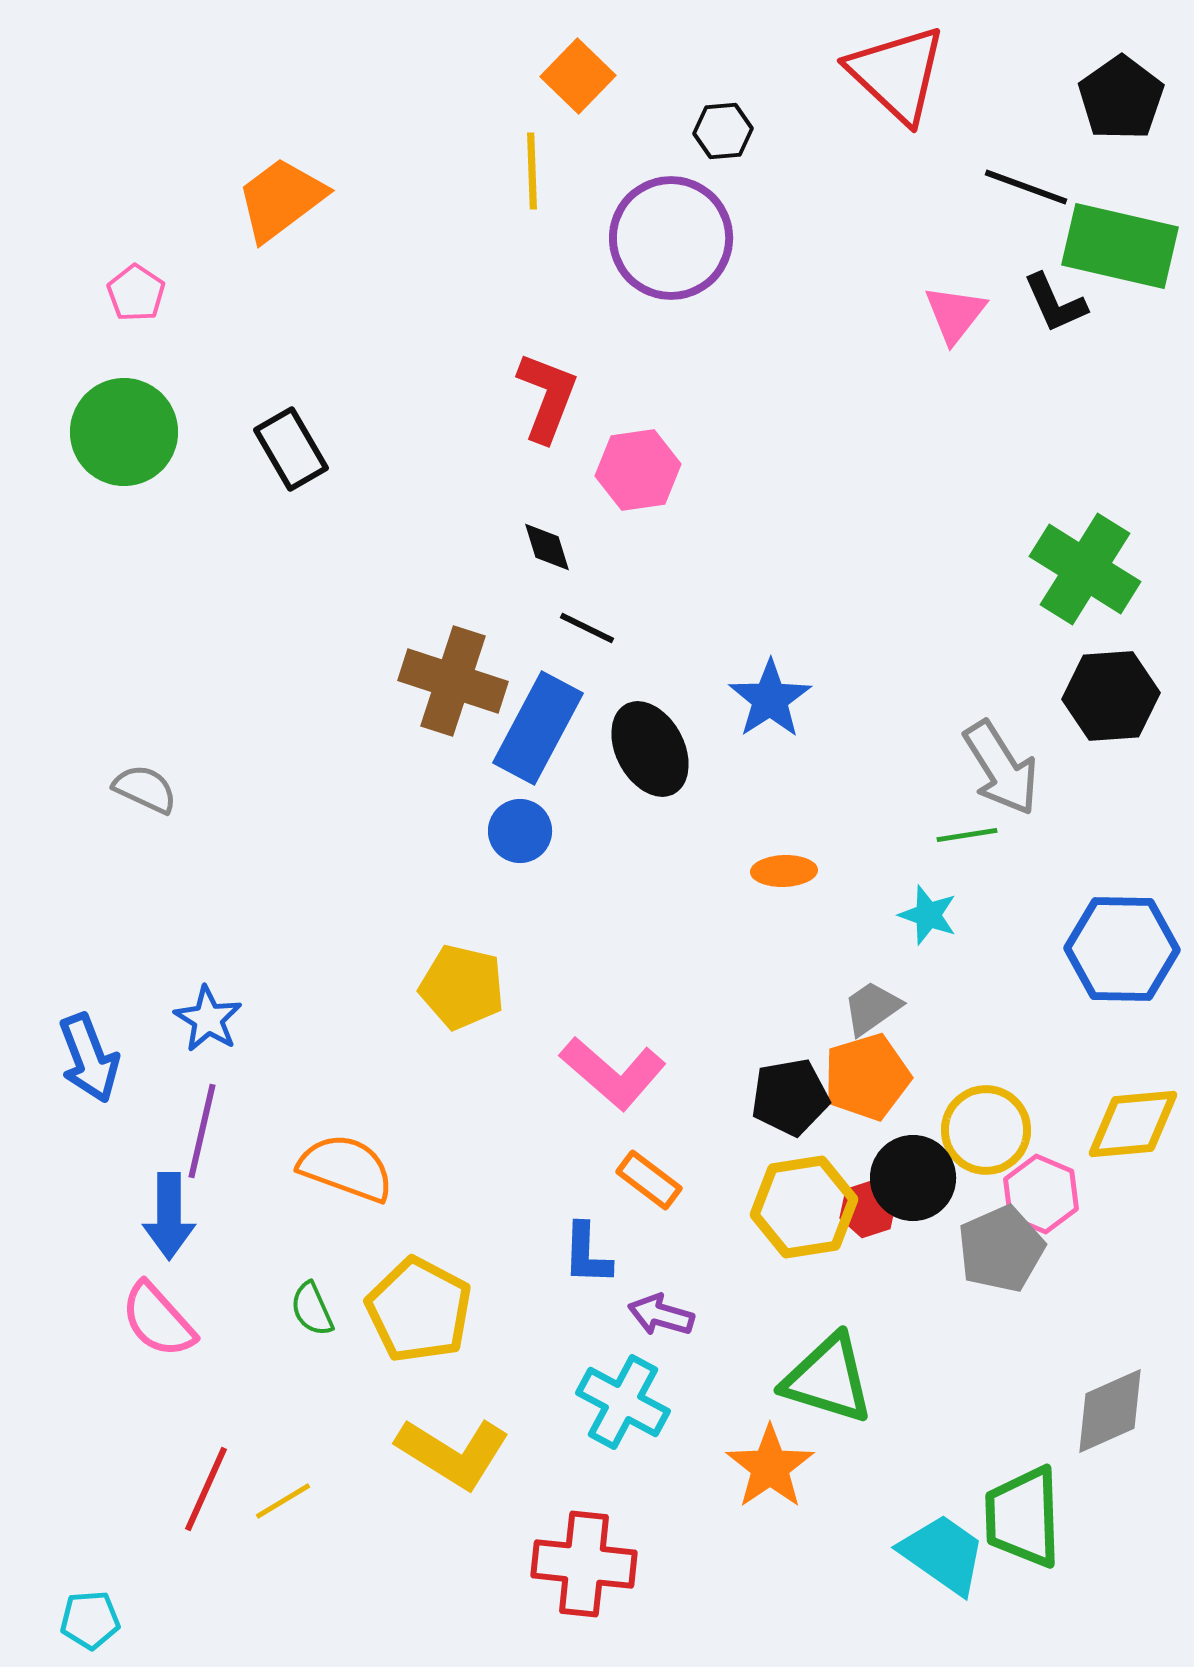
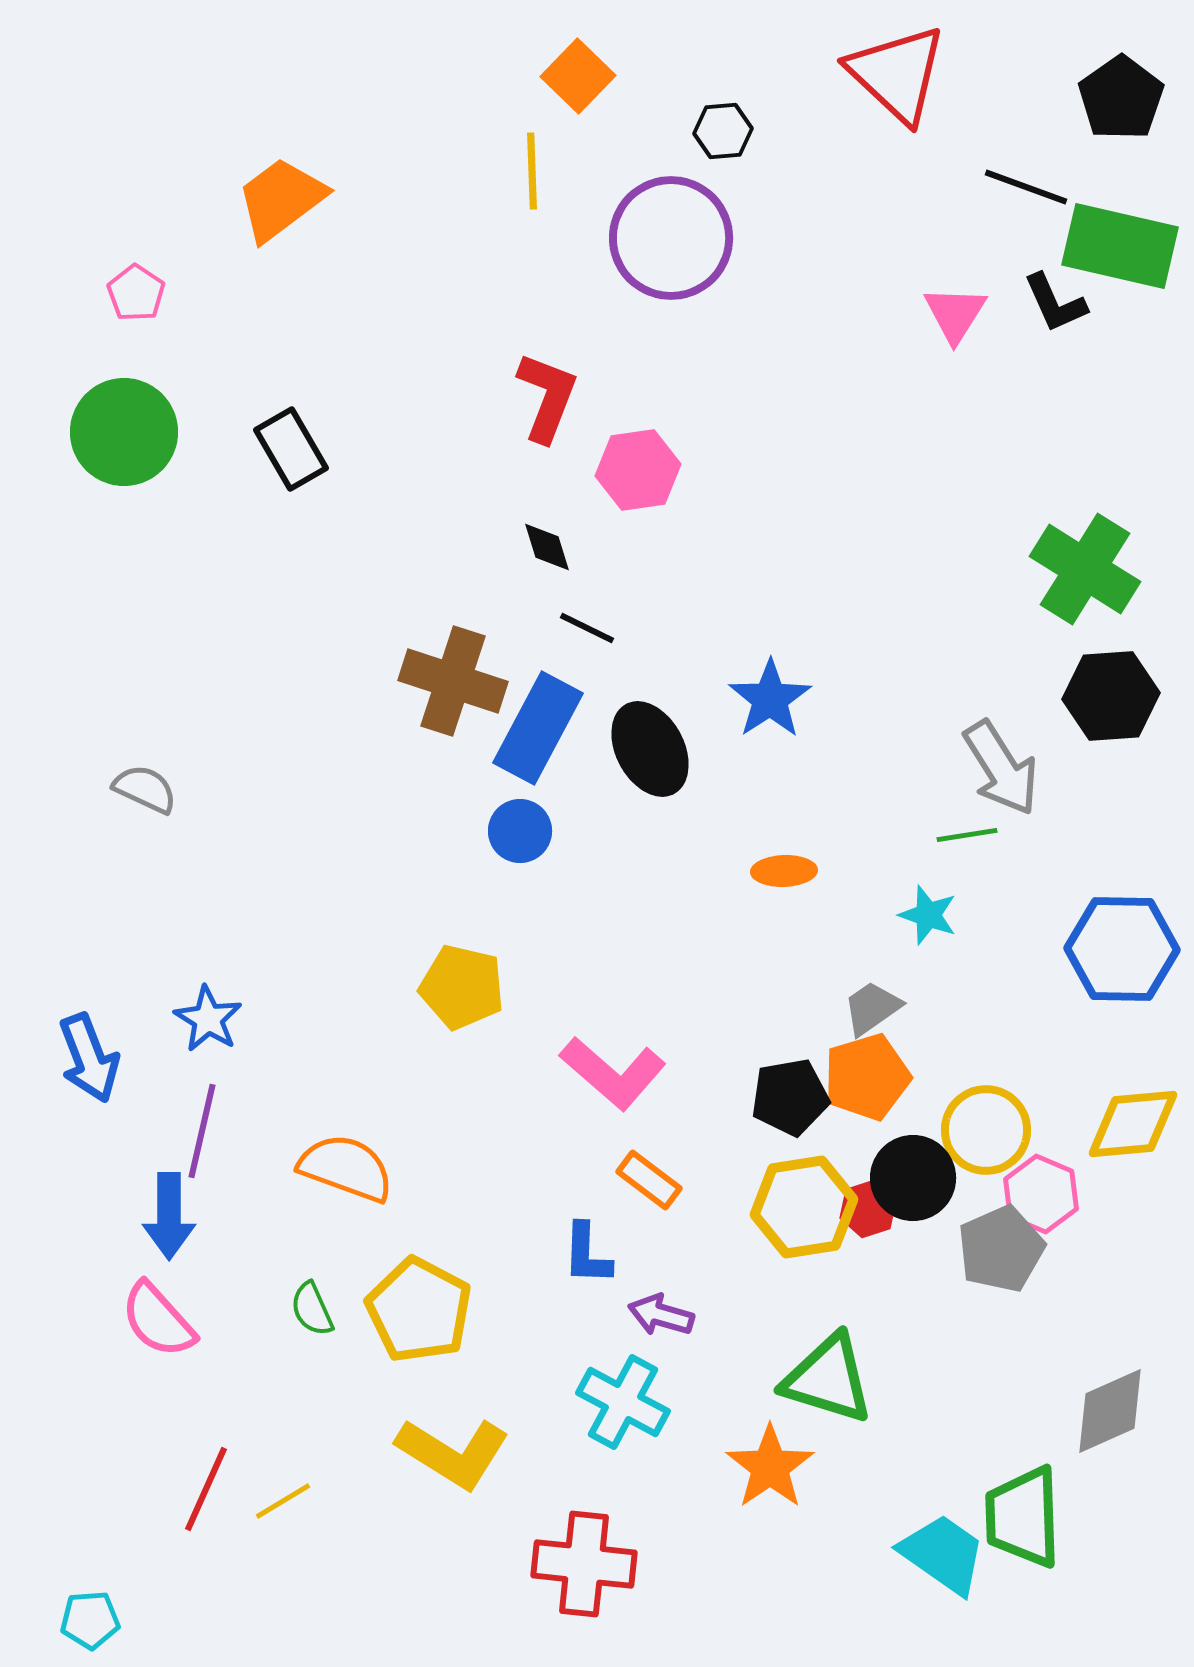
pink triangle at (955, 314): rotated 6 degrees counterclockwise
